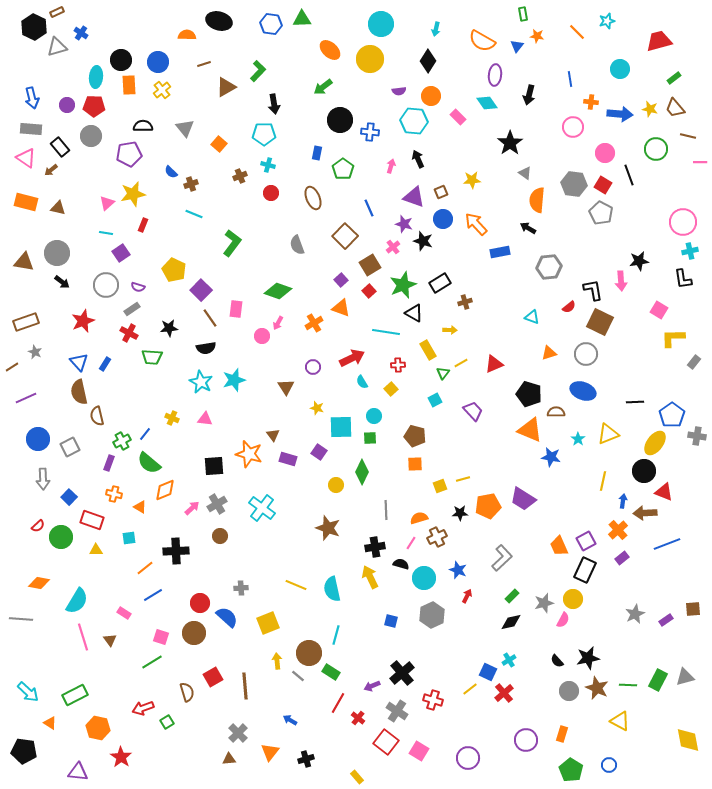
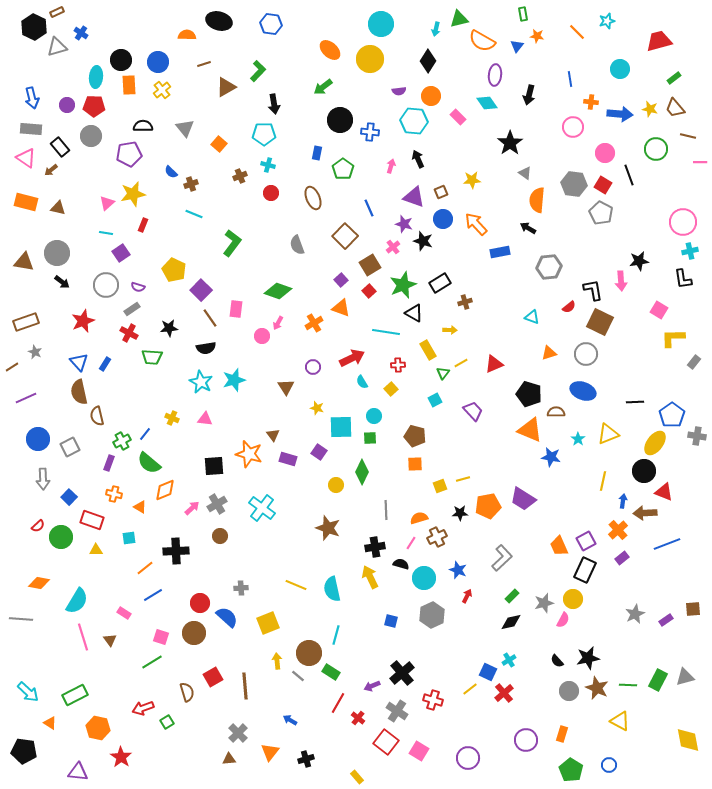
green triangle at (302, 19): moved 157 px right; rotated 12 degrees counterclockwise
